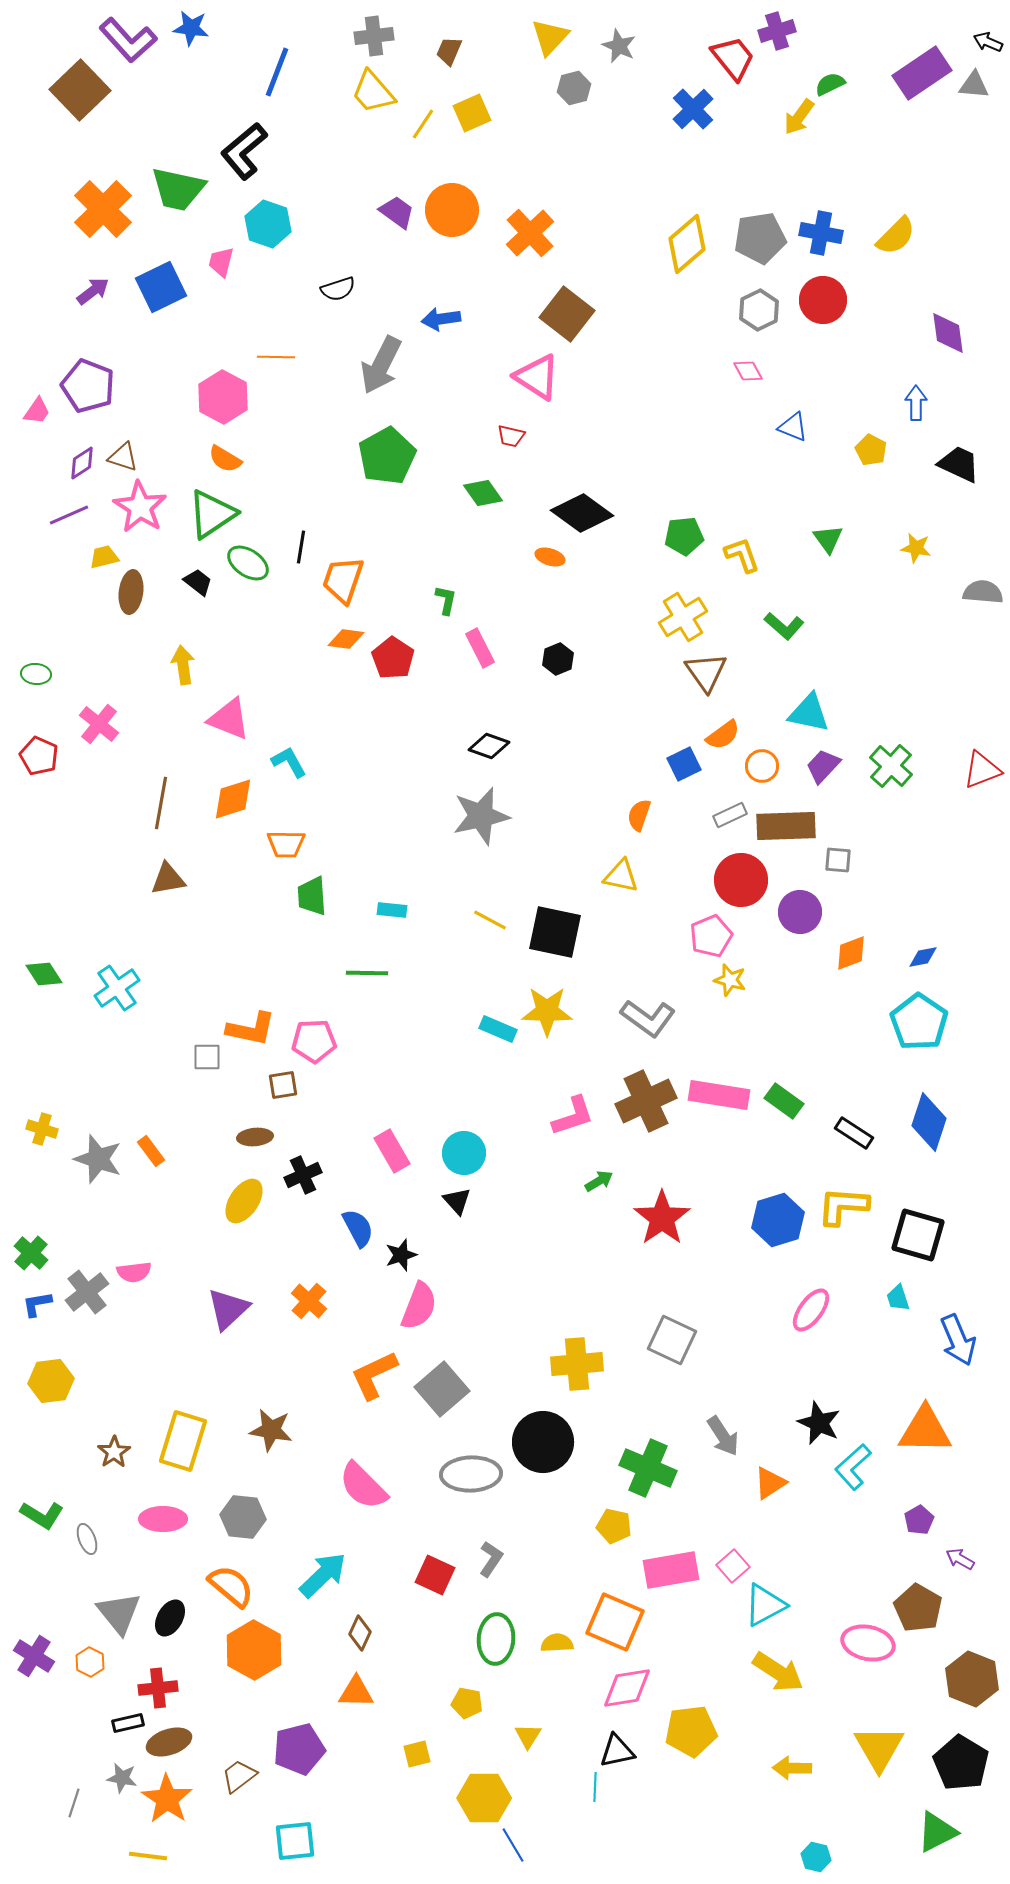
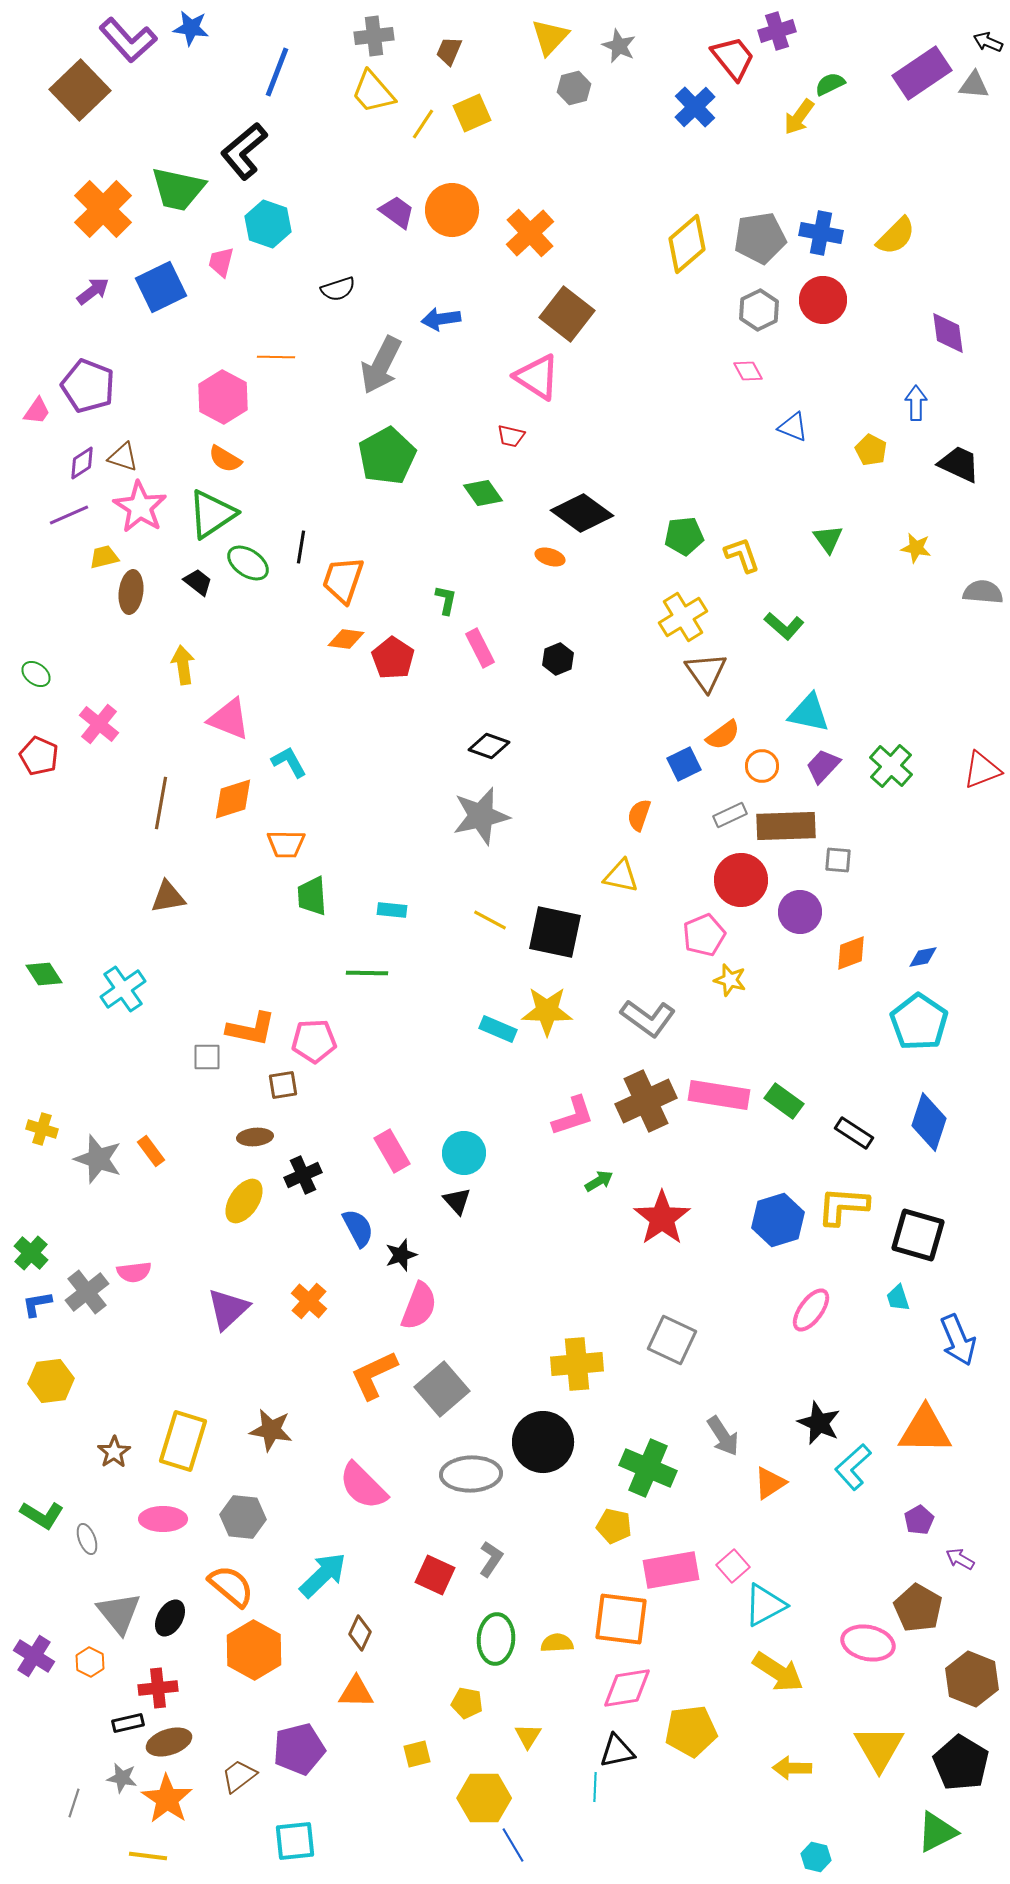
blue cross at (693, 109): moved 2 px right, 2 px up
green ellipse at (36, 674): rotated 32 degrees clockwise
brown triangle at (168, 879): moved 18 px down
pink pentagon at (711, 936): moved 7 px left, 1 px up
cyan cross at (117, 988): moved 6 px right, 1 px down
orange square at (615, 1622): moved 6 px right, 3 px up; rotated 16 degrees counterclockwise
